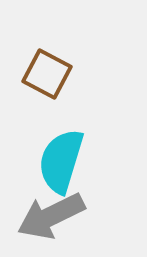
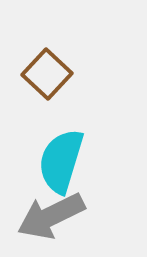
brown square: rotated 15 degrees clockwise
